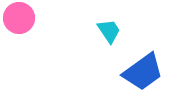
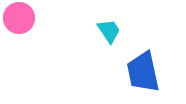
blue trapezoid: rotated 114 degrees clockwise
